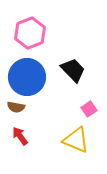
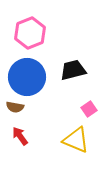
black trapezoid: rotated 60 degrees counterclockwise
brown semicircle: moved 1 px left
